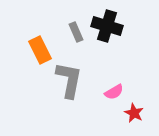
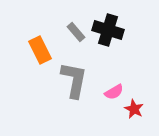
black cross: moved 1 px right, 4 px down
gray rectangle: rotated 18 degrees counterclockwise
gray L-shape: moved 5 px right
red star: moved 4 px up
